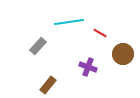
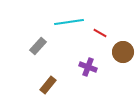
brown circle: moved 2 px up
